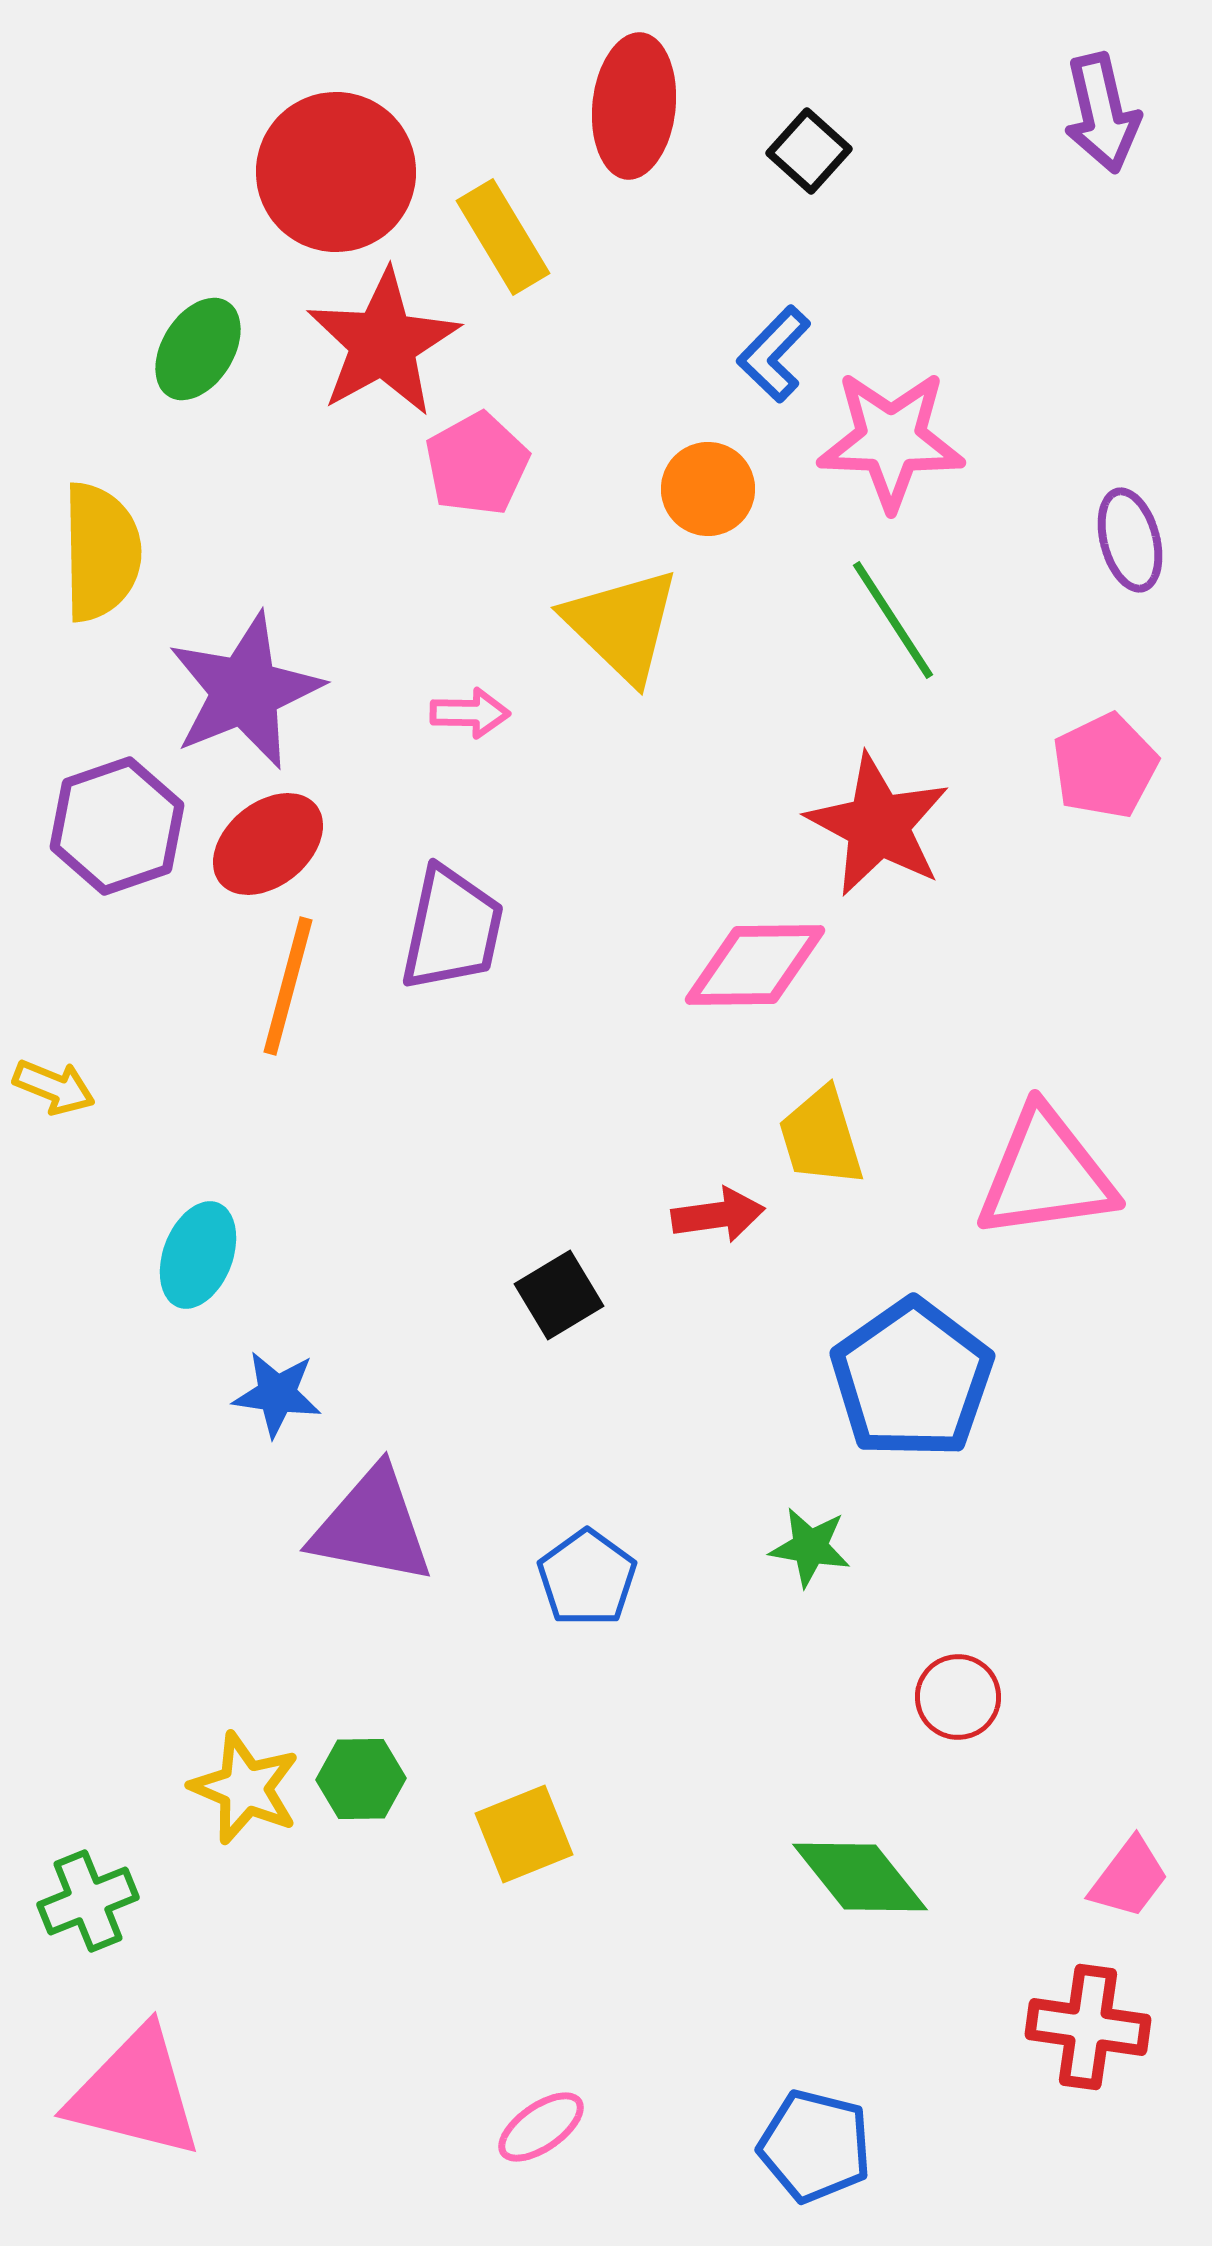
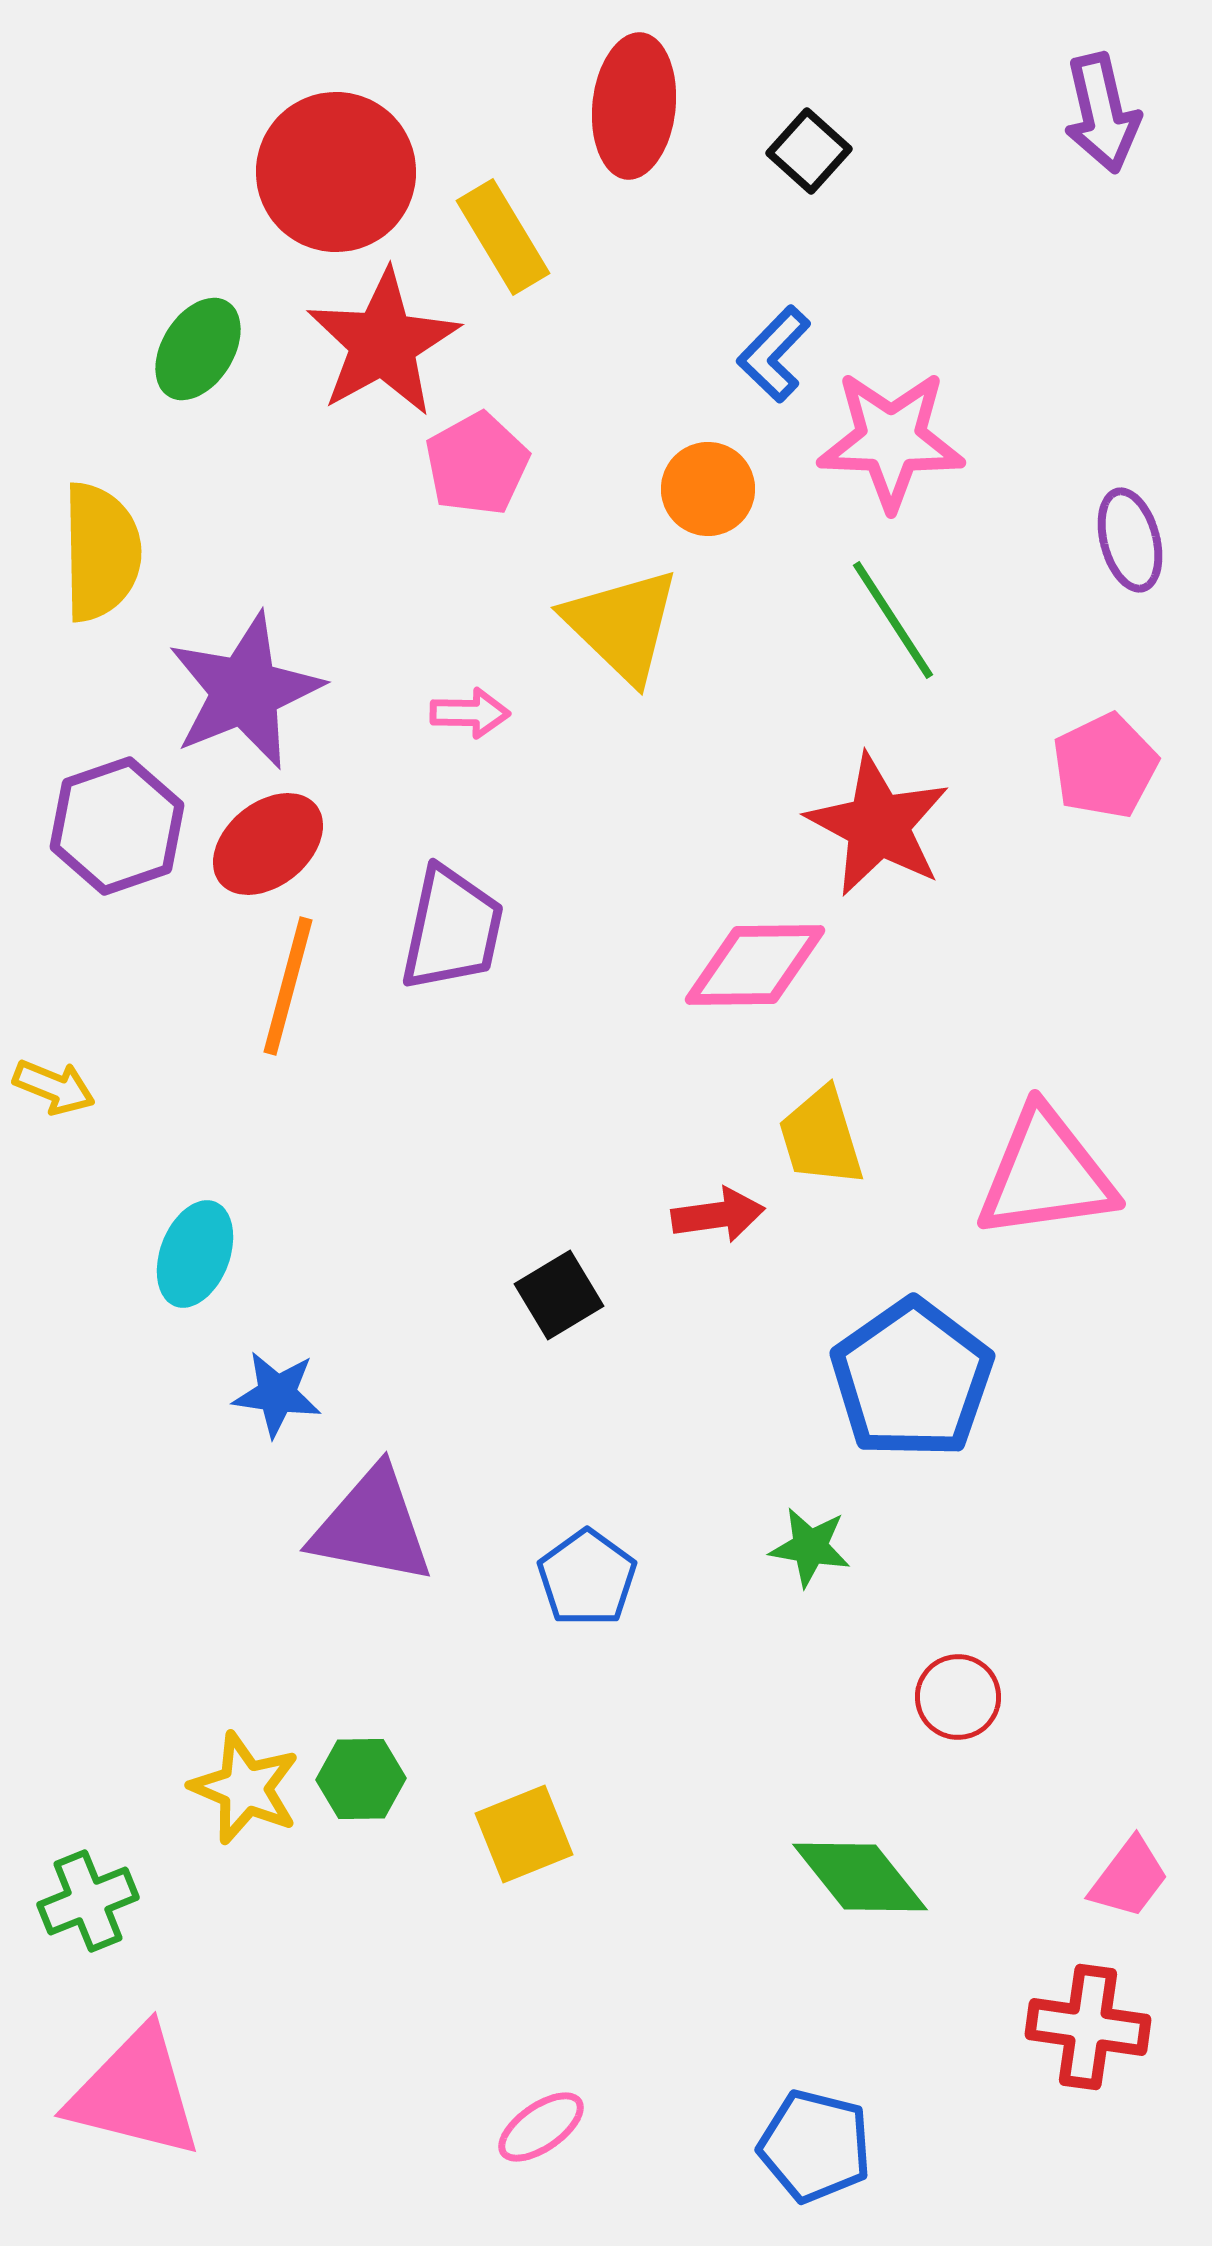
cyan ellipse at (198, 1255): moved 3 px left, 1 px up
